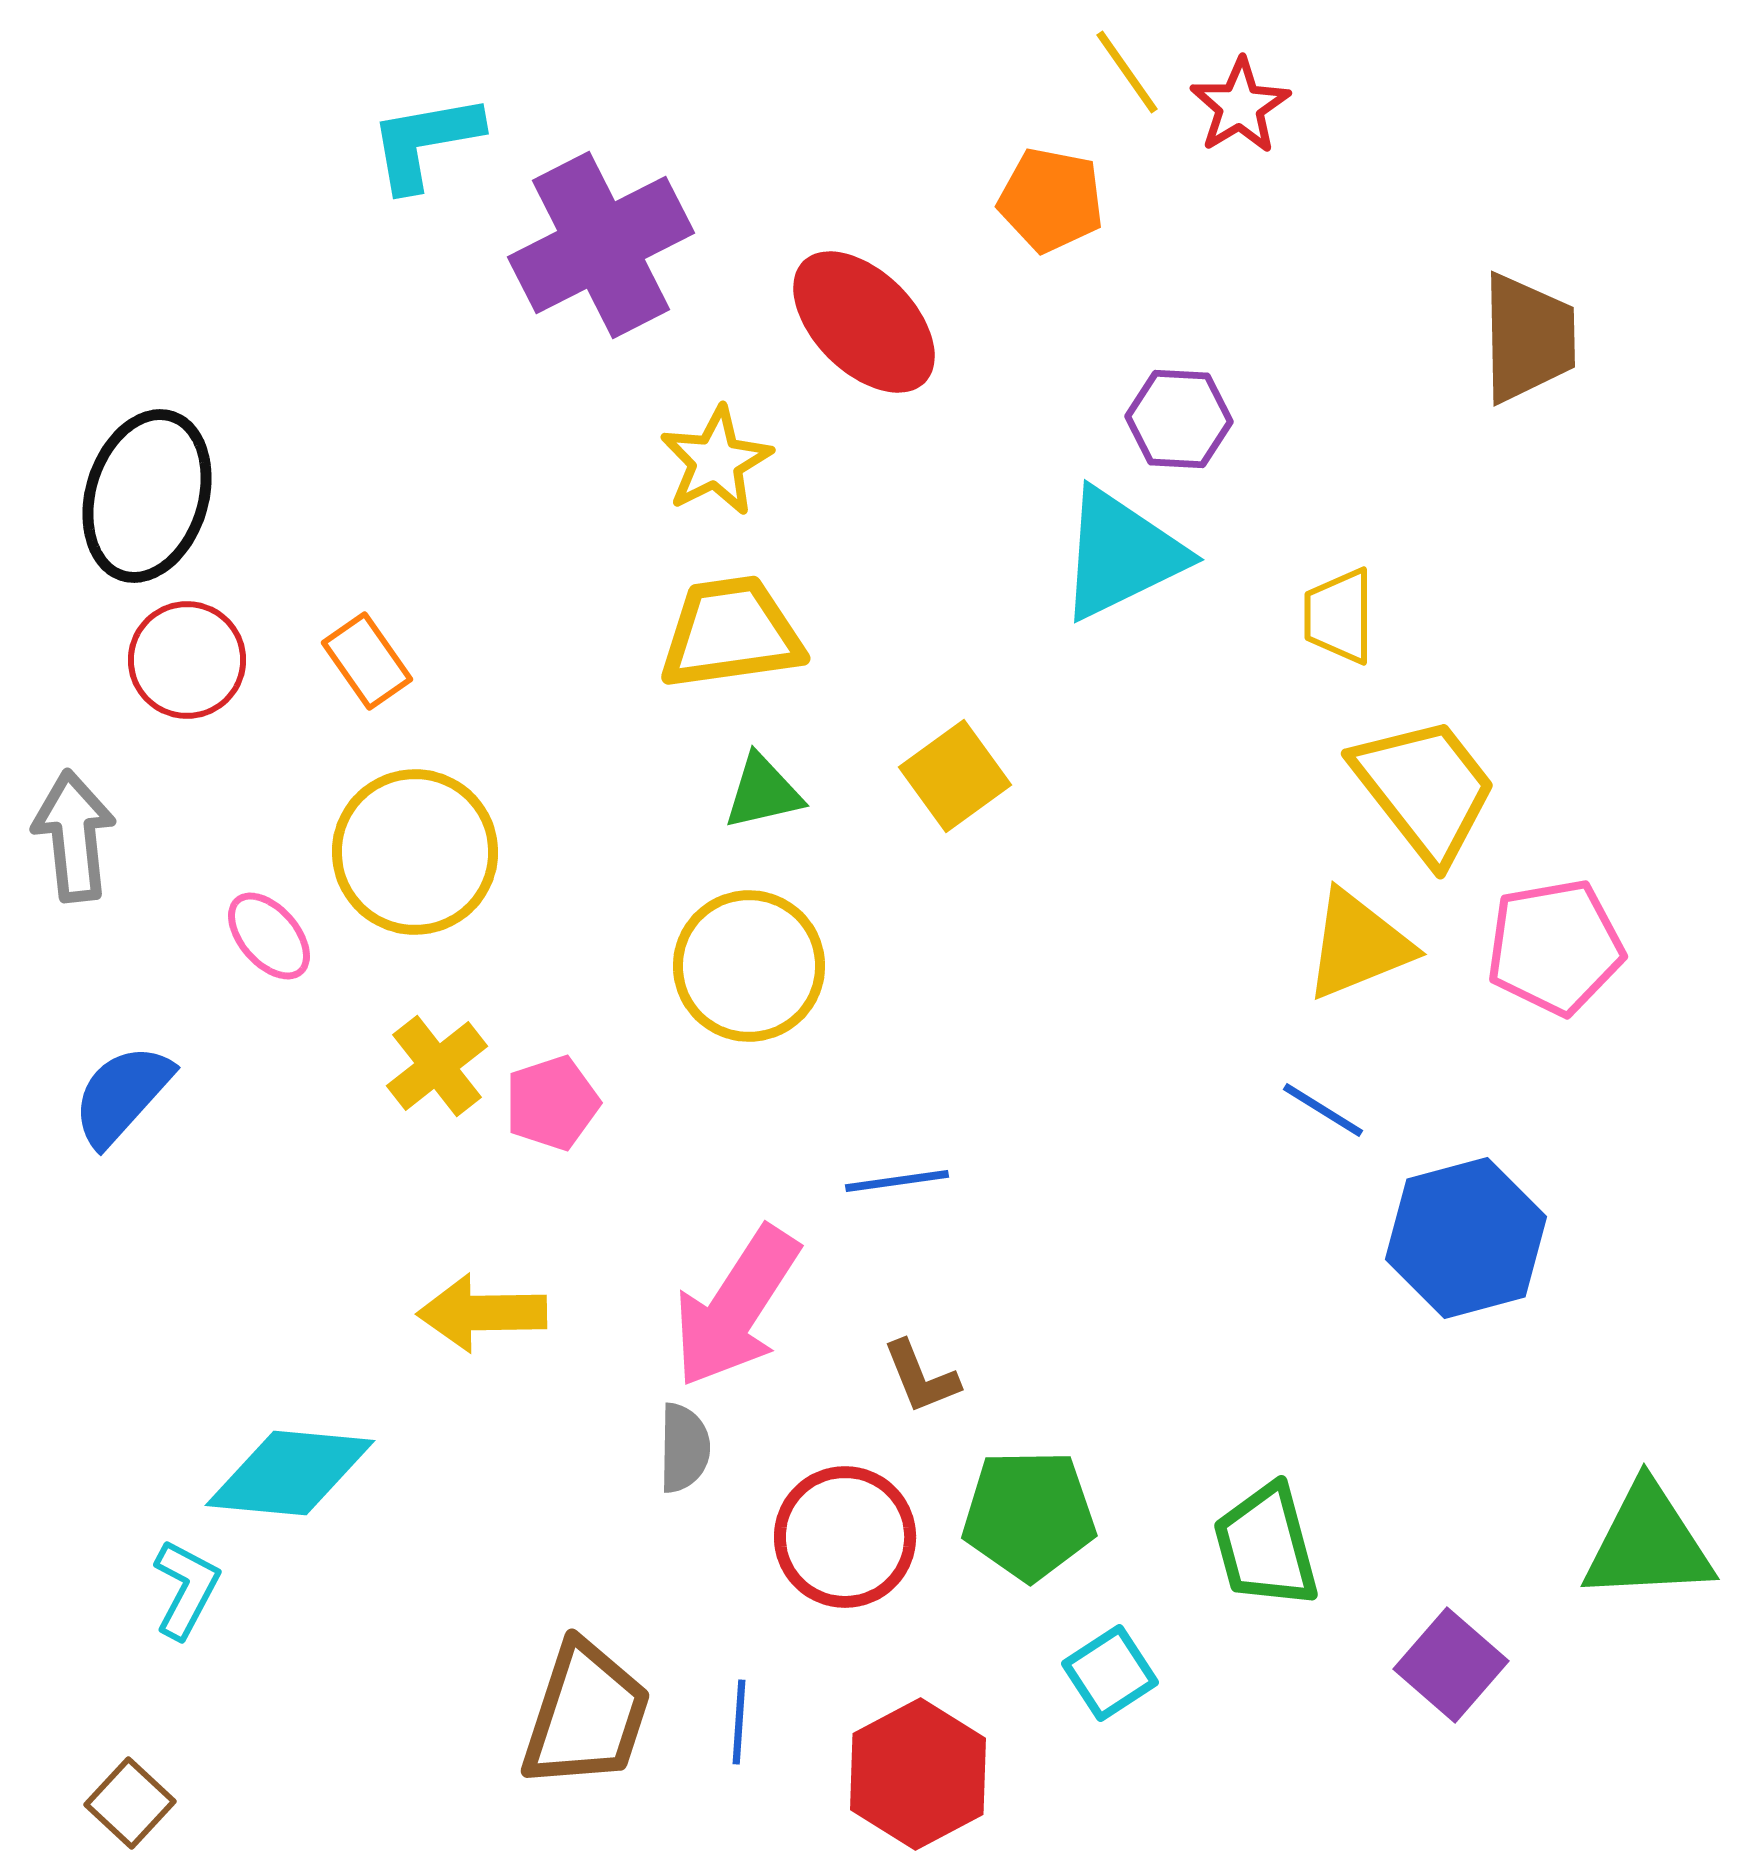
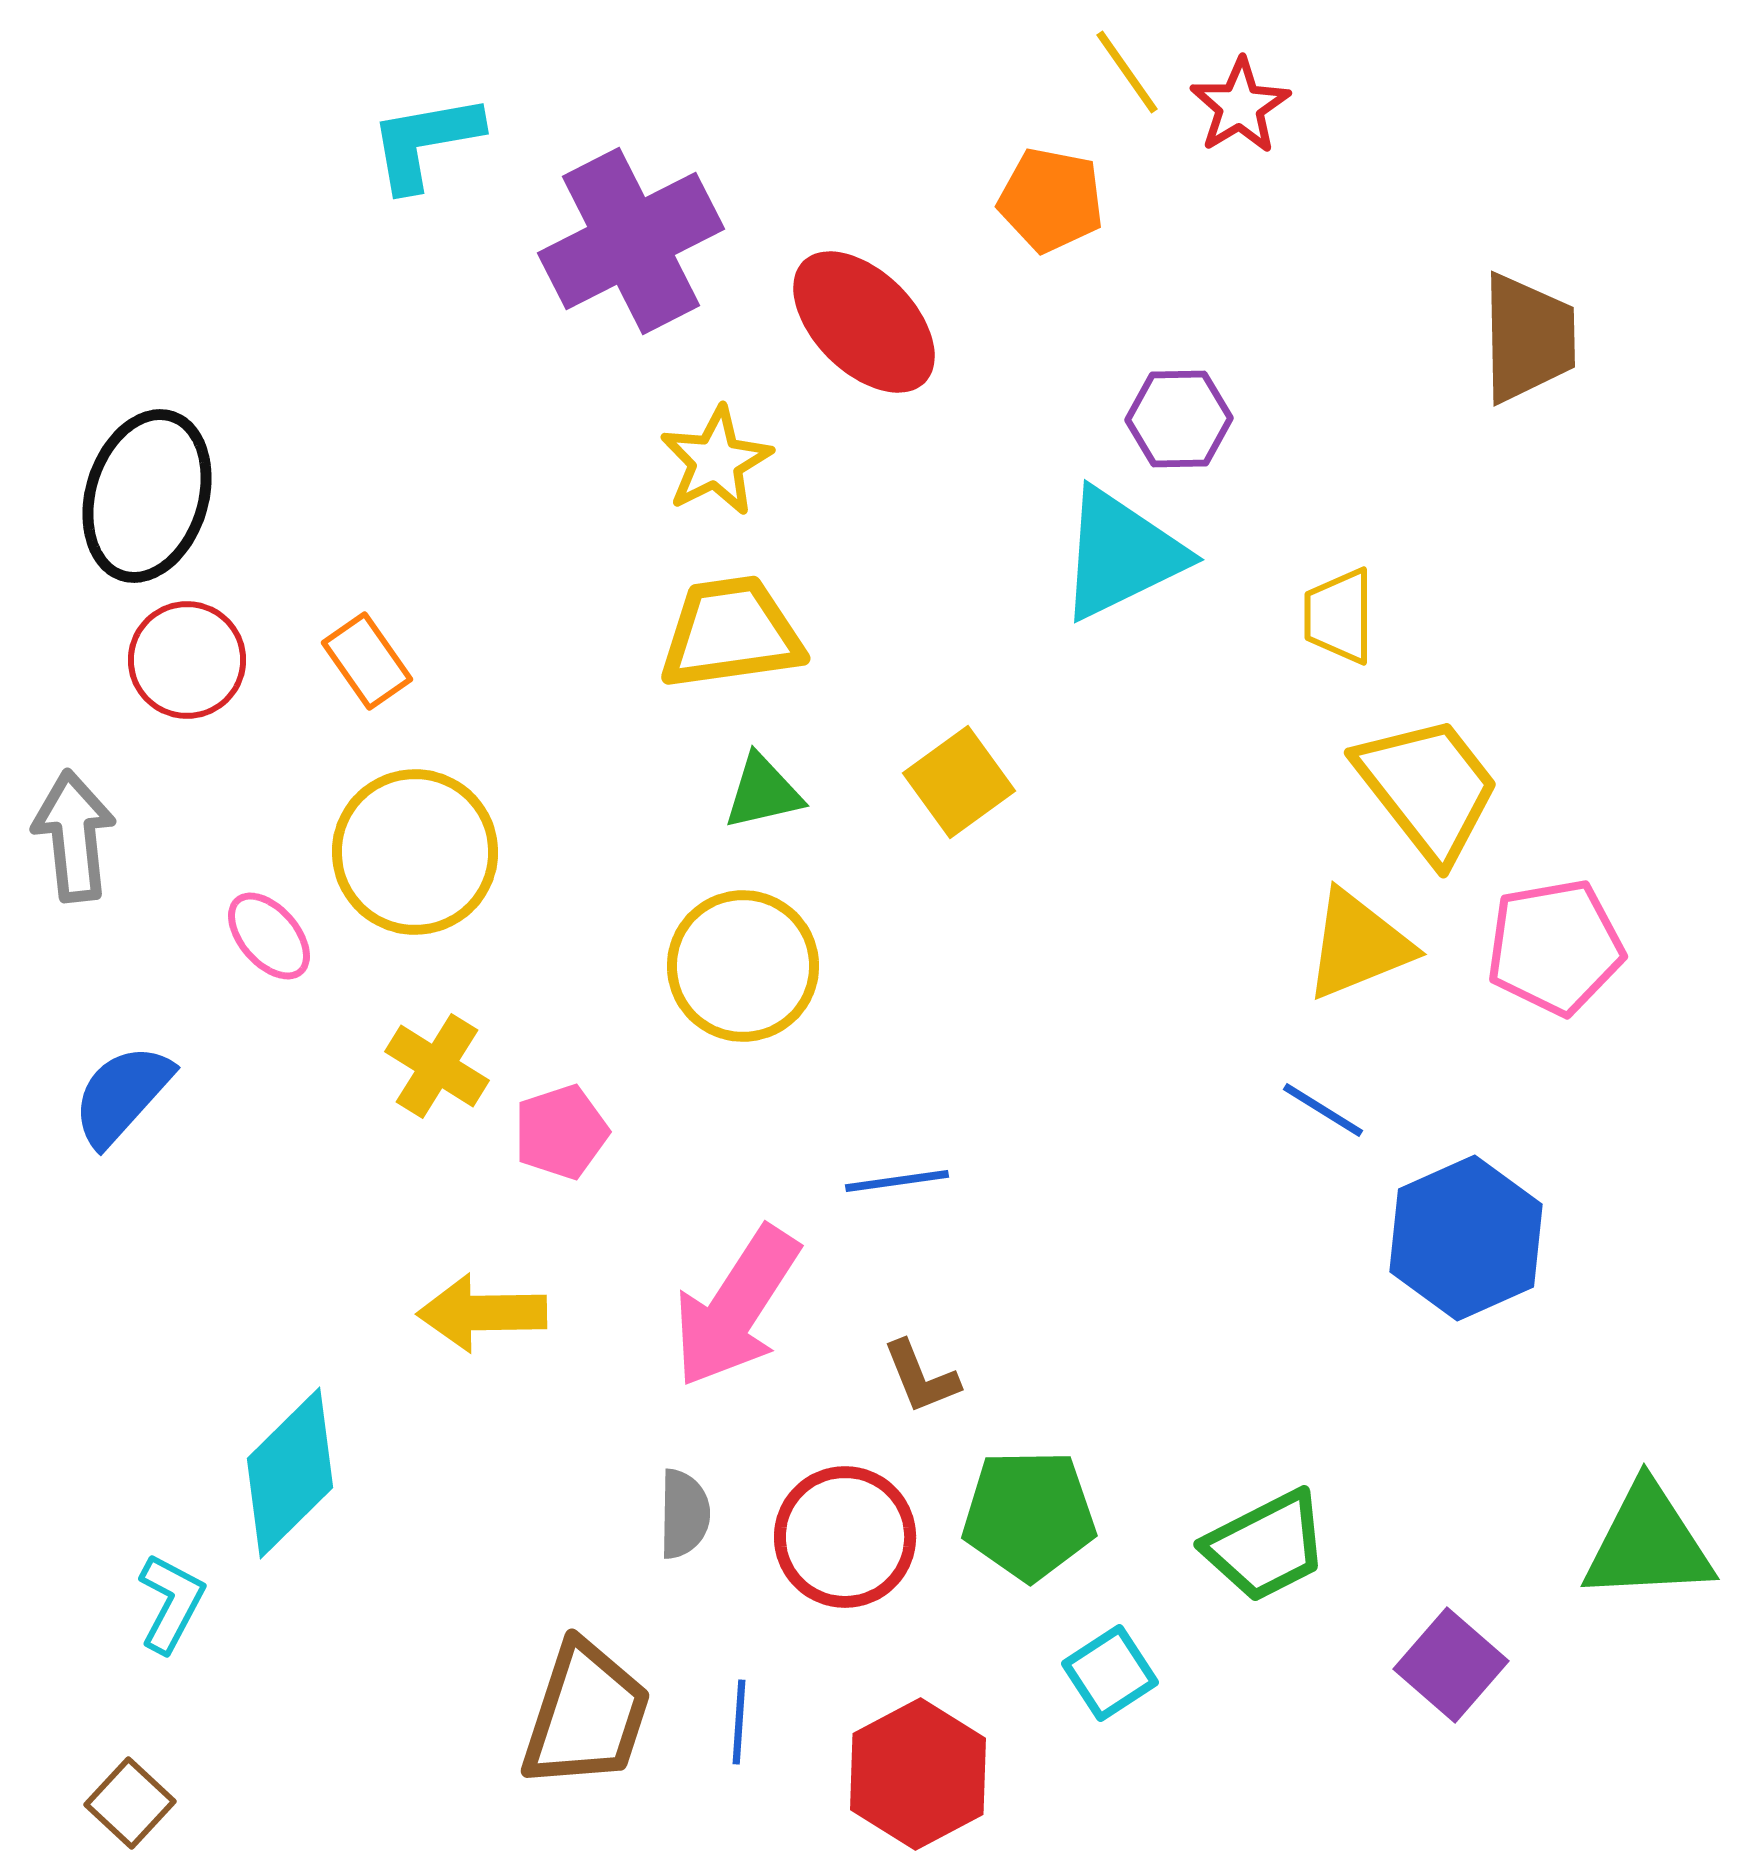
purple cross at (601, 245): moved 30 px right, 4 px up
purple hexagon at (1179, 419): rotated 4 degrees counterclockwise
yellow square at (955, 776): moved 4 px right, 6 px down
yellow trapezoid at (1425, 789): moved 3 px right, 1 px up
yellow circle at (749, 966): moved 6 px left
yellow cross at (437, 1066): rotated 20 degrees counterclockwise
pink pentagon at (552, 1103): moved 9 px right, 29 px down
blue hexagon at (1466, 1238): rotated 9 degrees counterclockwise
gray semicircle at (684, 1448): moved 66 px down
cyan diamond at (290, 1473): rotated 50 degrees counterclockwise
green trapezoid at (1266, 1546): rotated 102 degrees counterclockwise
cyan L-shape at (186, 1589): moved 15 px left, 14 px down
